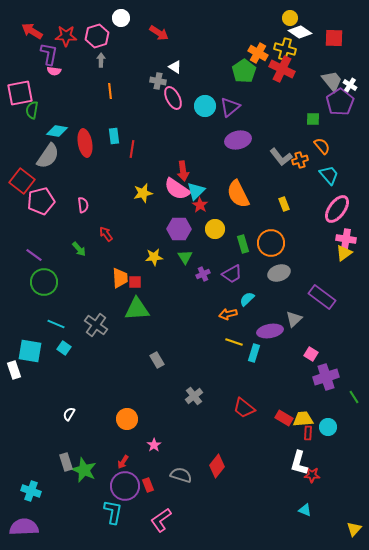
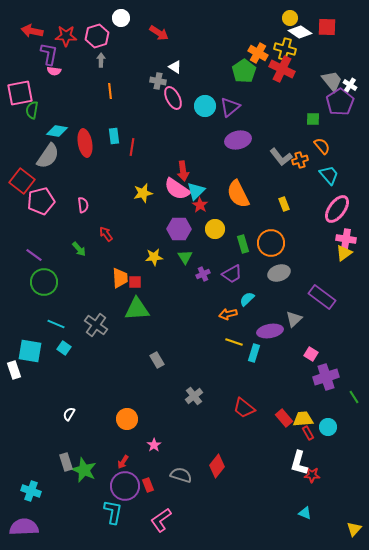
red arrow at (32, 31): rotated 20 degrees counterclockwise
red square at (334, 38): moved 7 px left, 11 px up
red line at (132, 149): moved 2 px up
red rectangle at (284, 418): rotated 18 degrees clockwise
red rectangle at (308, 433): rotated 32 degrees counterclockwise
cyan triangle at (305, 510): moved 3 px down
